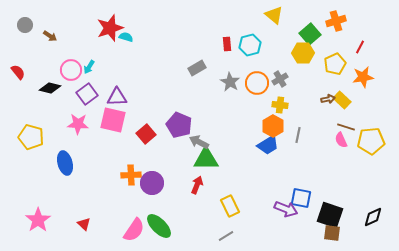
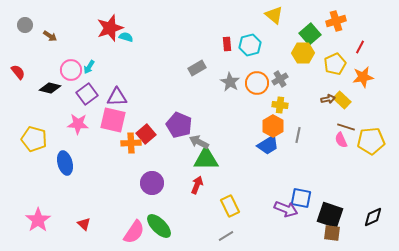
yellow pentagon at (31, 137): moved 3 px right, 2 px down
orange cross at (131, 175): moved 32 px up
pink semicircle at (134, 230): moved 2 px down
